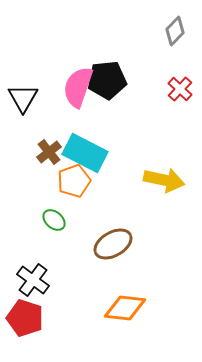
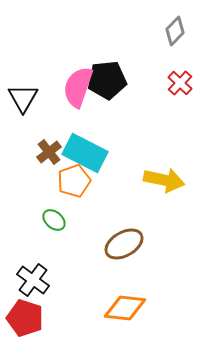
red cross: moved 6 px up
brown ellipse: moved 11 px right
